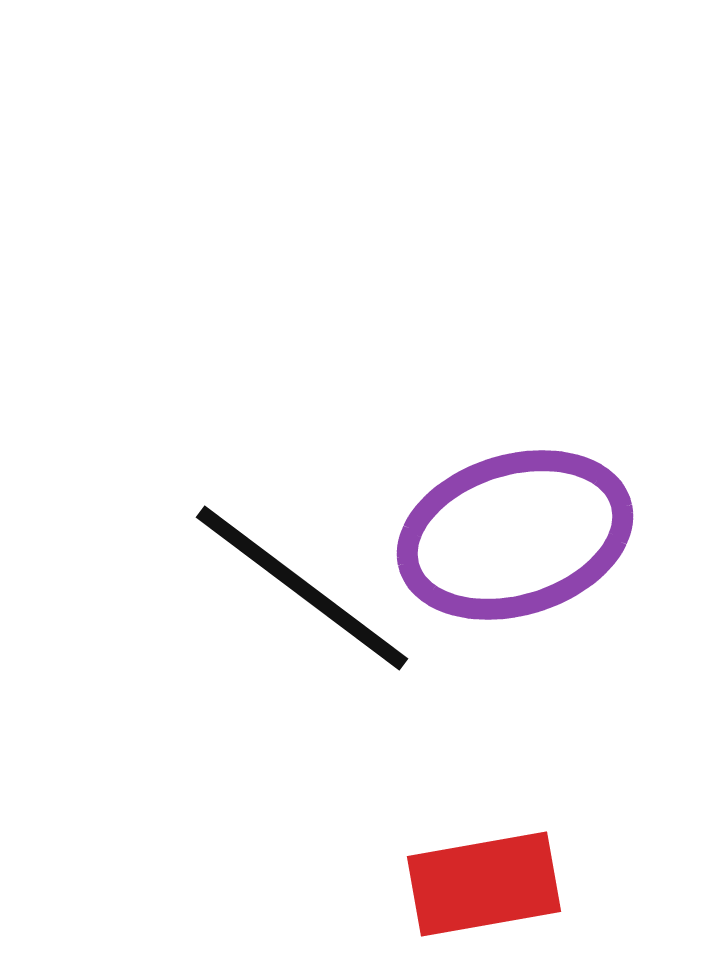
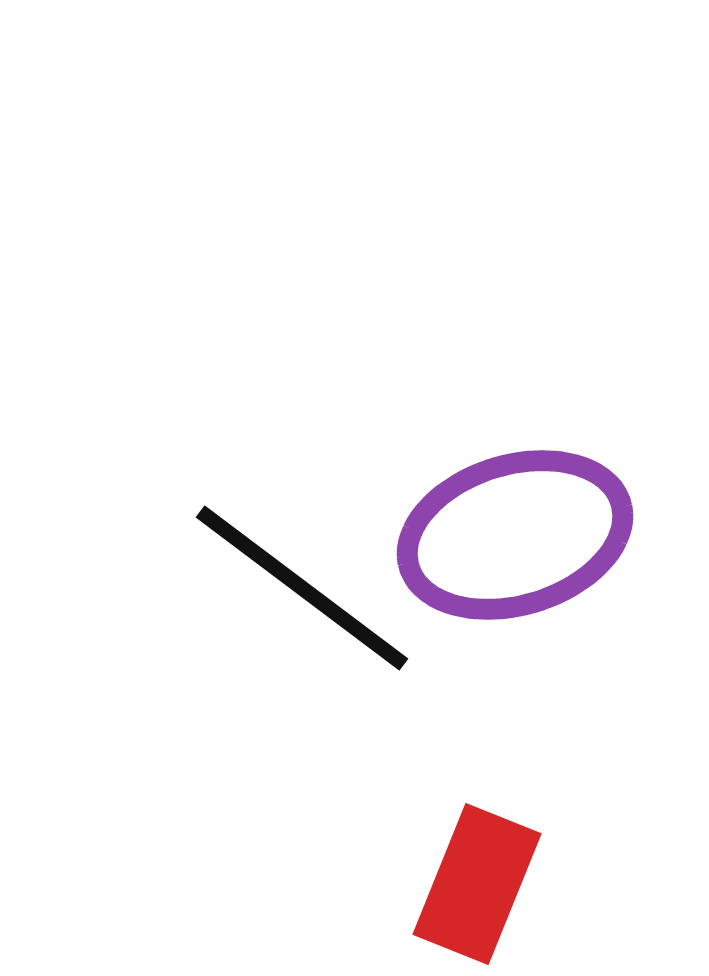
red rectangle: moved 7 px left; rotated 58 degrees counterclockwise
